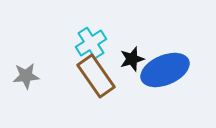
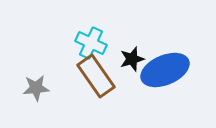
cyan cross: rotated 32 degrees counterclockwise
gray star: moved 10 px right, 12 px down
